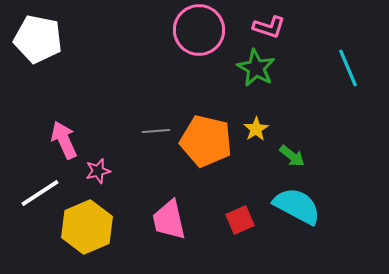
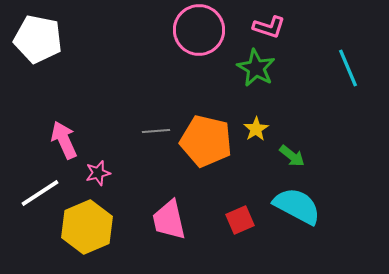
pink star: moved 2 px down
